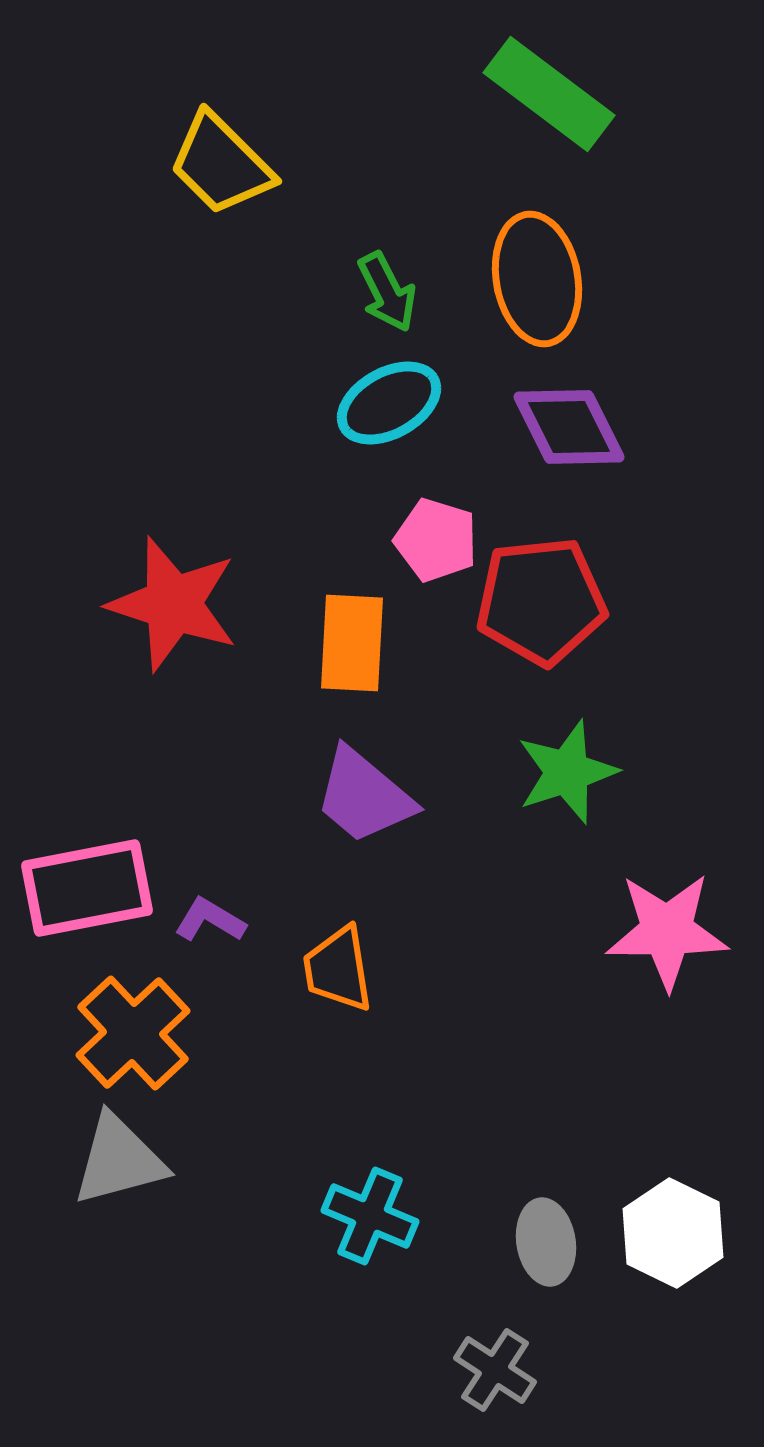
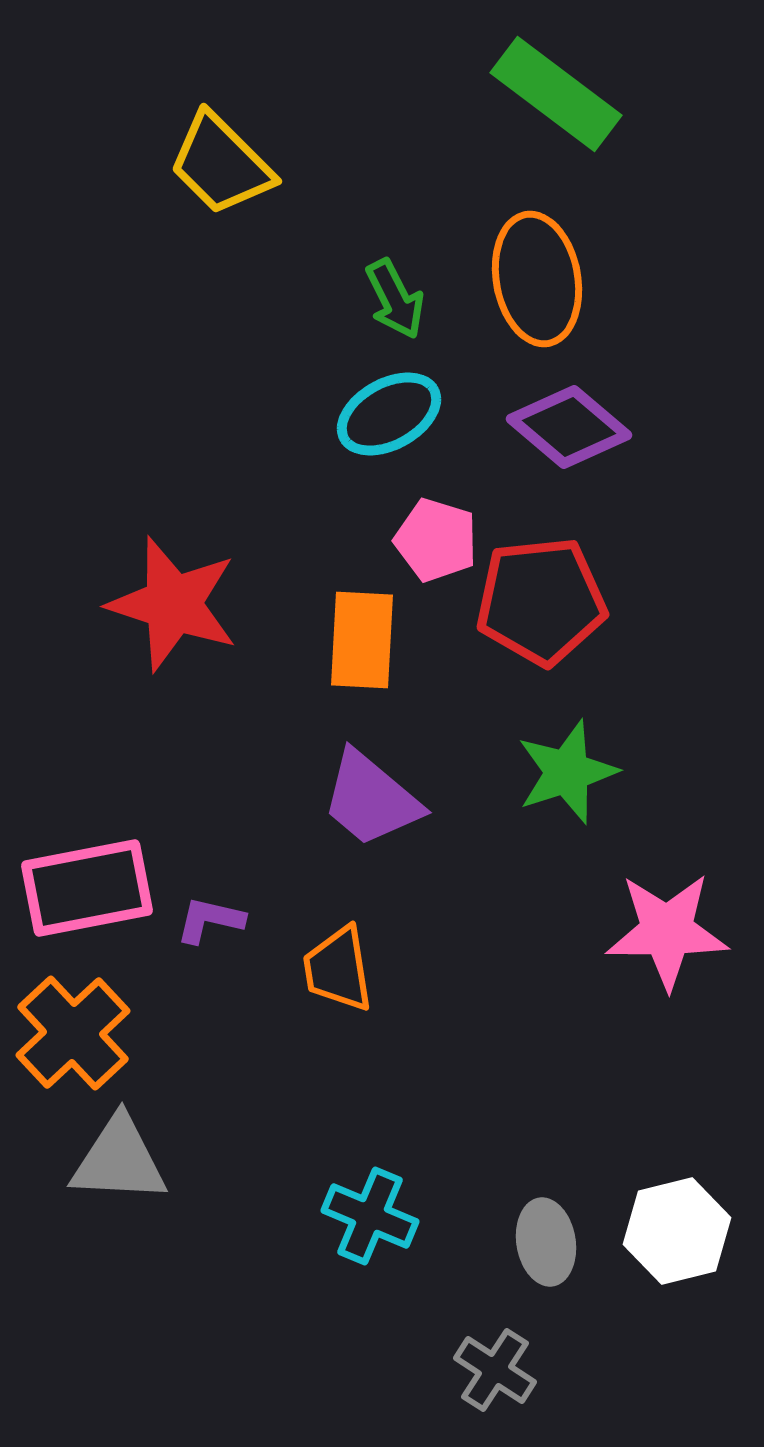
green rectangle: moved 7 px right
green arrow: moved 8 px right, 7 px down
cyan ellipse: moved 11 px down
purple diamond: rotated 23 degrees counterclockwise
orange rectangle: moved 10 px right, 3 px up
purple trapezoid: moved 7 px right, 3 px down
purple L-shape: rotated 18 degrees counterclockwise
orange cross: moved 60 px left
gray triangle: rotated 18 degrees clockwise
white hexagon: moved 4 px right, 2 px up; rotated 20 degrees clockwise
